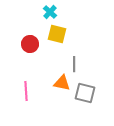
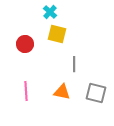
red circle: moved 5 px left
orange triangle: moved 9 px down
gray square: moved 11 px right
